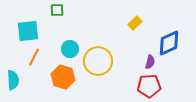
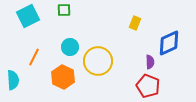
green square: moved 7 px right
yellow rectangle: rotated 24 degrees counterclockwise
cyan square: moved 15 px up; rotated 20 degrees counterclockwise
cyan circle: moved 2 px up
purple semicircle: rotated 16 degrees counterclockwise
orange hexagon: rotated 10 degrees clockwise
red pentagon: moved 1 px left; rotated 25 degrees clockwise
